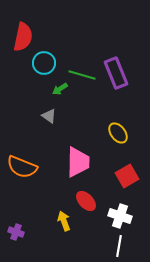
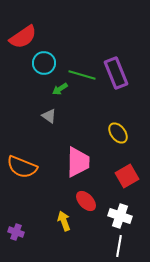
red semicircle: rotated 44 degrees clockwise
